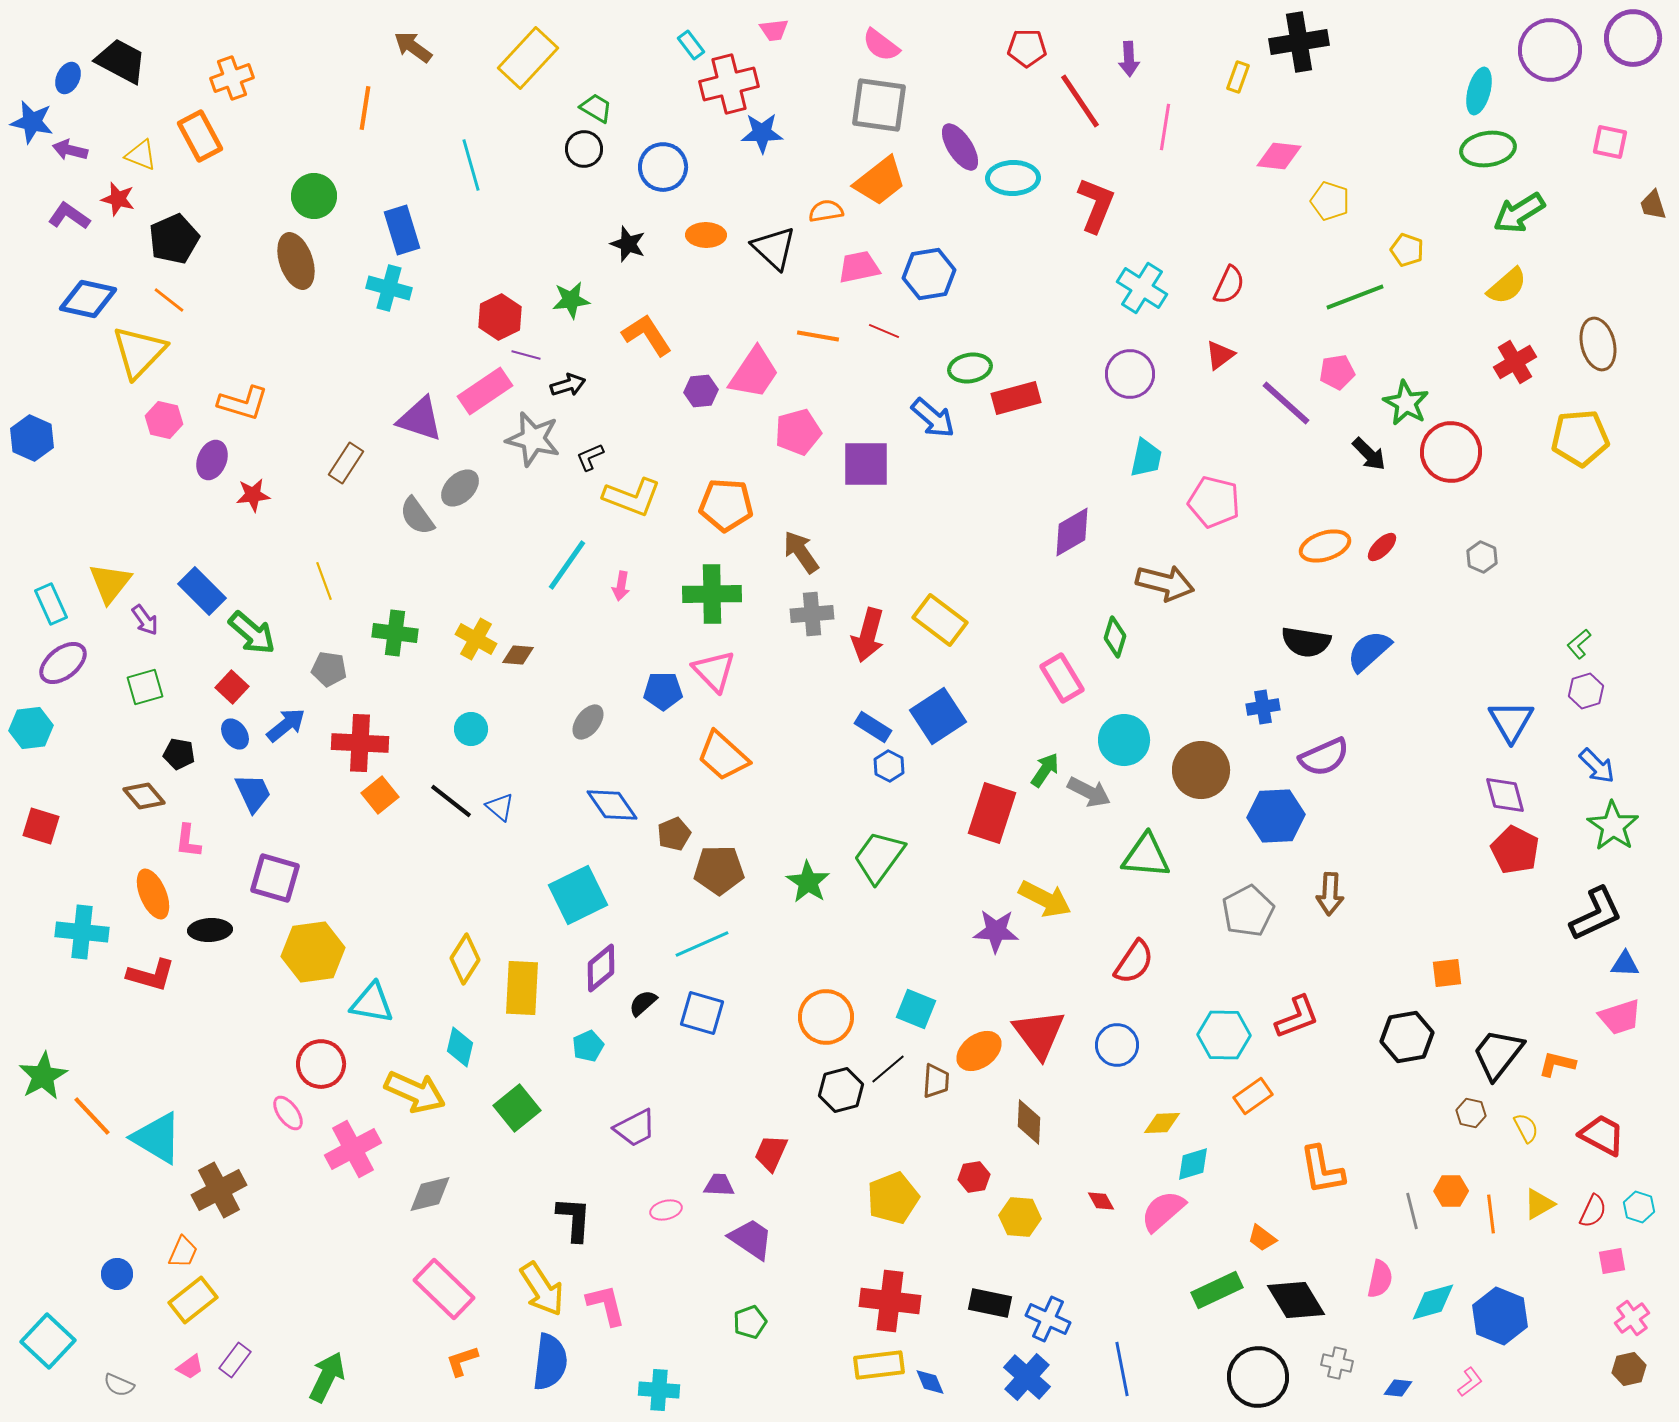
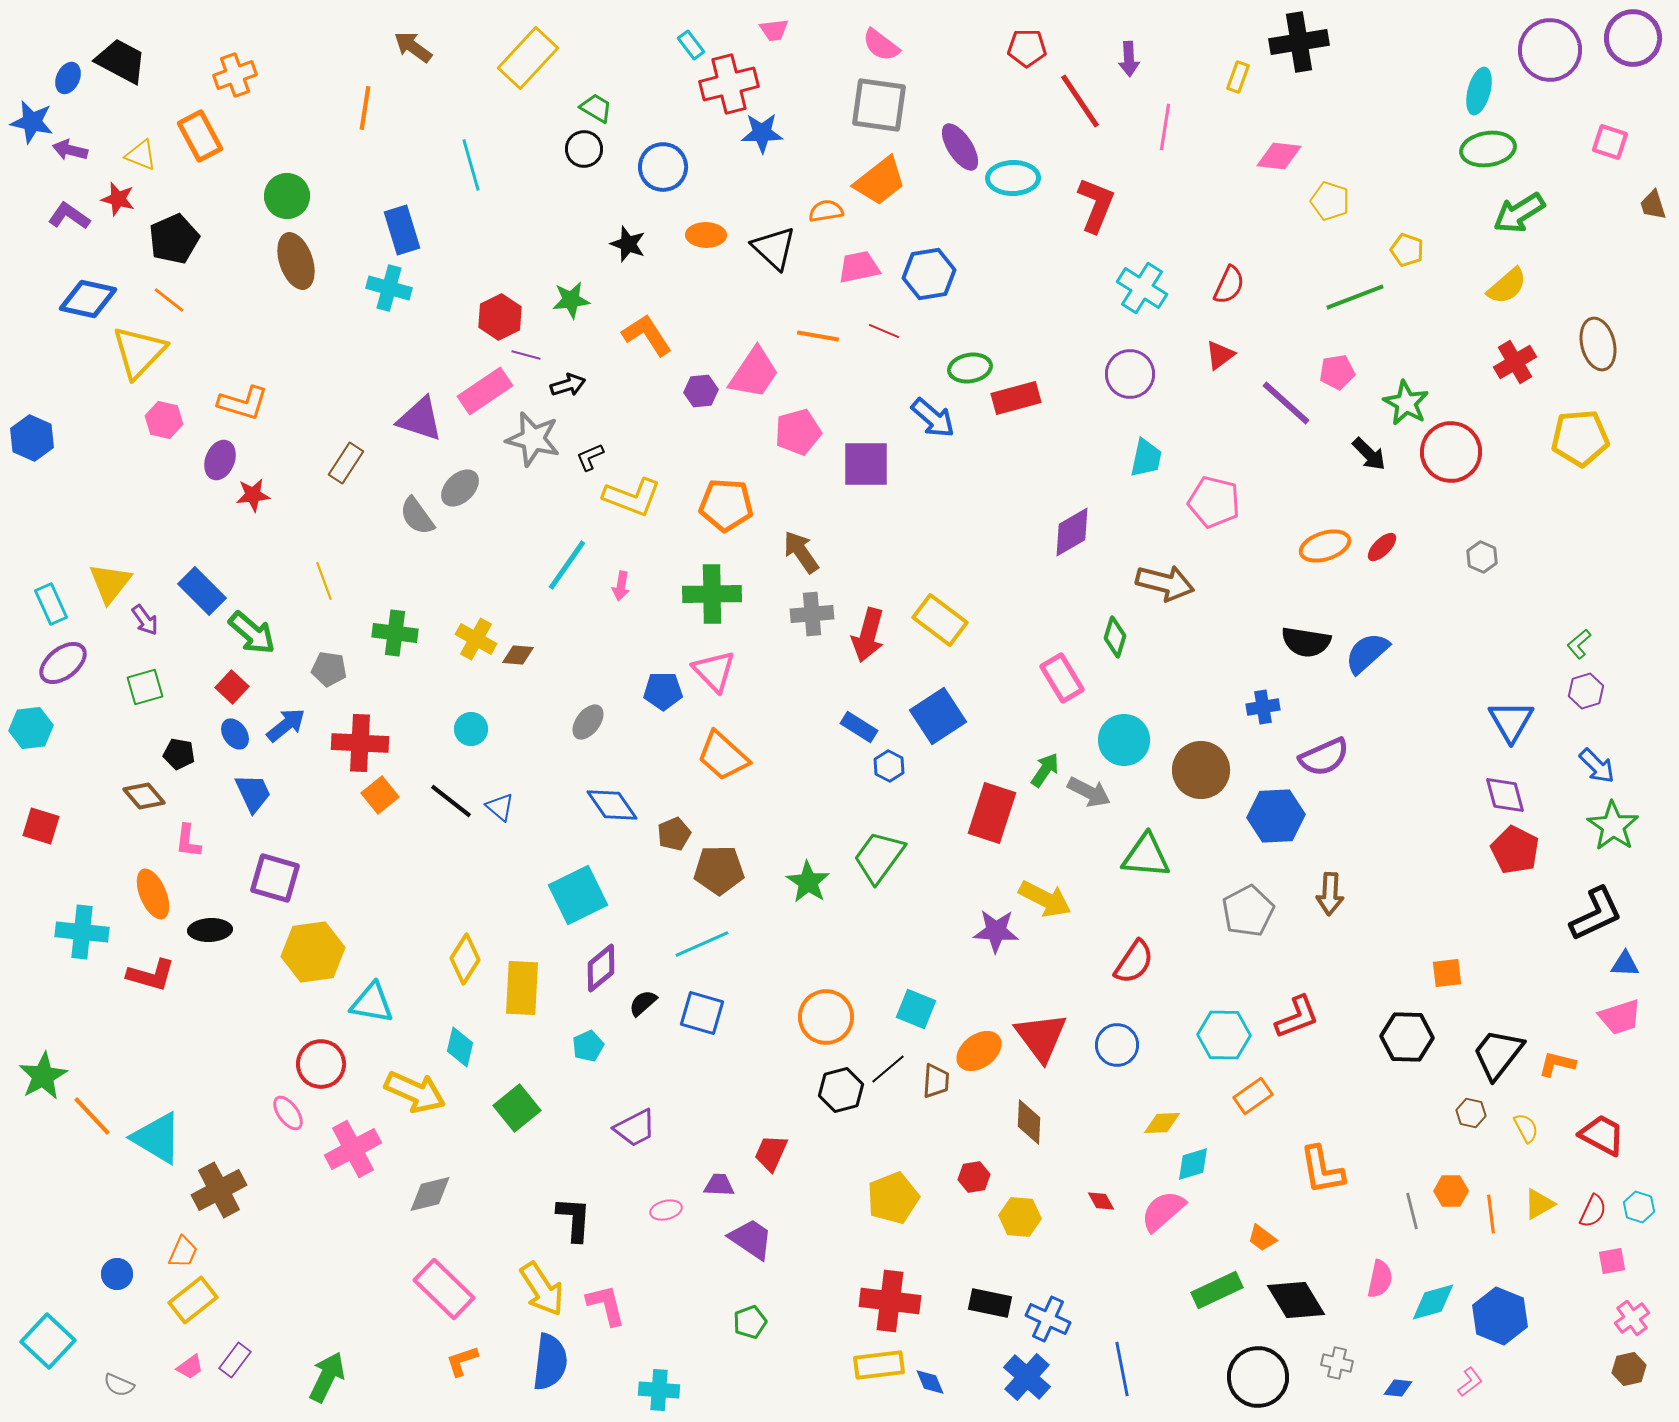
orange cross at (232, 78): moved 3 px right, 3 px up
pink square at (1610, 142): rotated 6 degrees clockwise
green circle at (314, 196): moved 27 px left
purple ellipse at (212, 460): moved 8 px right
blue semicircle at (1369, 651): moved 2 px left, 2 px down
blue rectangle at (873, 727): moved 14 px left
red triangle at (1039, 1034): moved 2 px right, 3 px down
black hexagon at (1407, 1037): rotated 12 degrees clockwise
